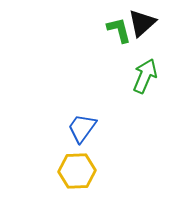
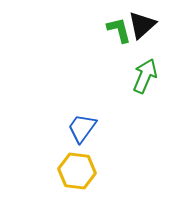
black triangle: moved 2 px down
yellow hexagon: rotated 9 degrees clockwise
